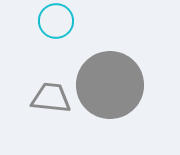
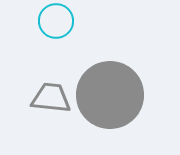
gray circle: moved 10 px down
